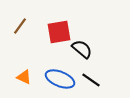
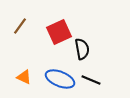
red square: rotated 15 degrees counterclockwise
black semicircle: rotated 40 degrees clockwise
black line: rotated 12 degrees counterclockwise
